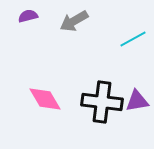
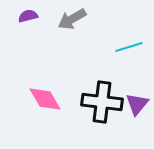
gray arrow: moved 2 px left, 2 px up
cyan line: moved 4 px left, 8 px down; rotated 12 degrees clockwise
purple triangle: moved 3 px down; rotated 40 degrees counterclockwise
